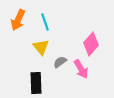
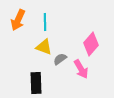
cyan line: rotated 18 degrees clockwise
yellow triangle: moved 3 px right; rotated 30 degrees counterclockwise
gray semicircle: moved 3 px up
